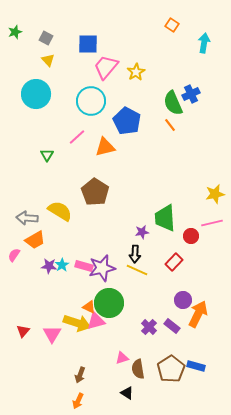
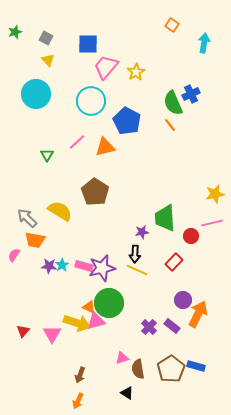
pink line at (77, 137): moved 5 px down
gray arrow at (27, 218): rotated 40 degrees clockwise
orange trapezoid at (35, 240): rotated 40 degrees clockwise
